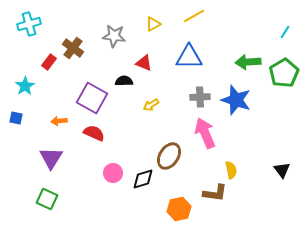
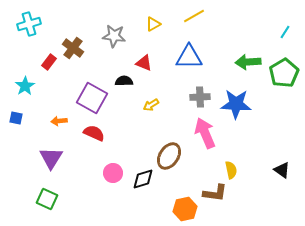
blue star: moved 4 px down; rotated 16 degrees counterclockwise
black triangle: rotated 18 degrees counterclockwise
orange hexagon: moved 6 px right
